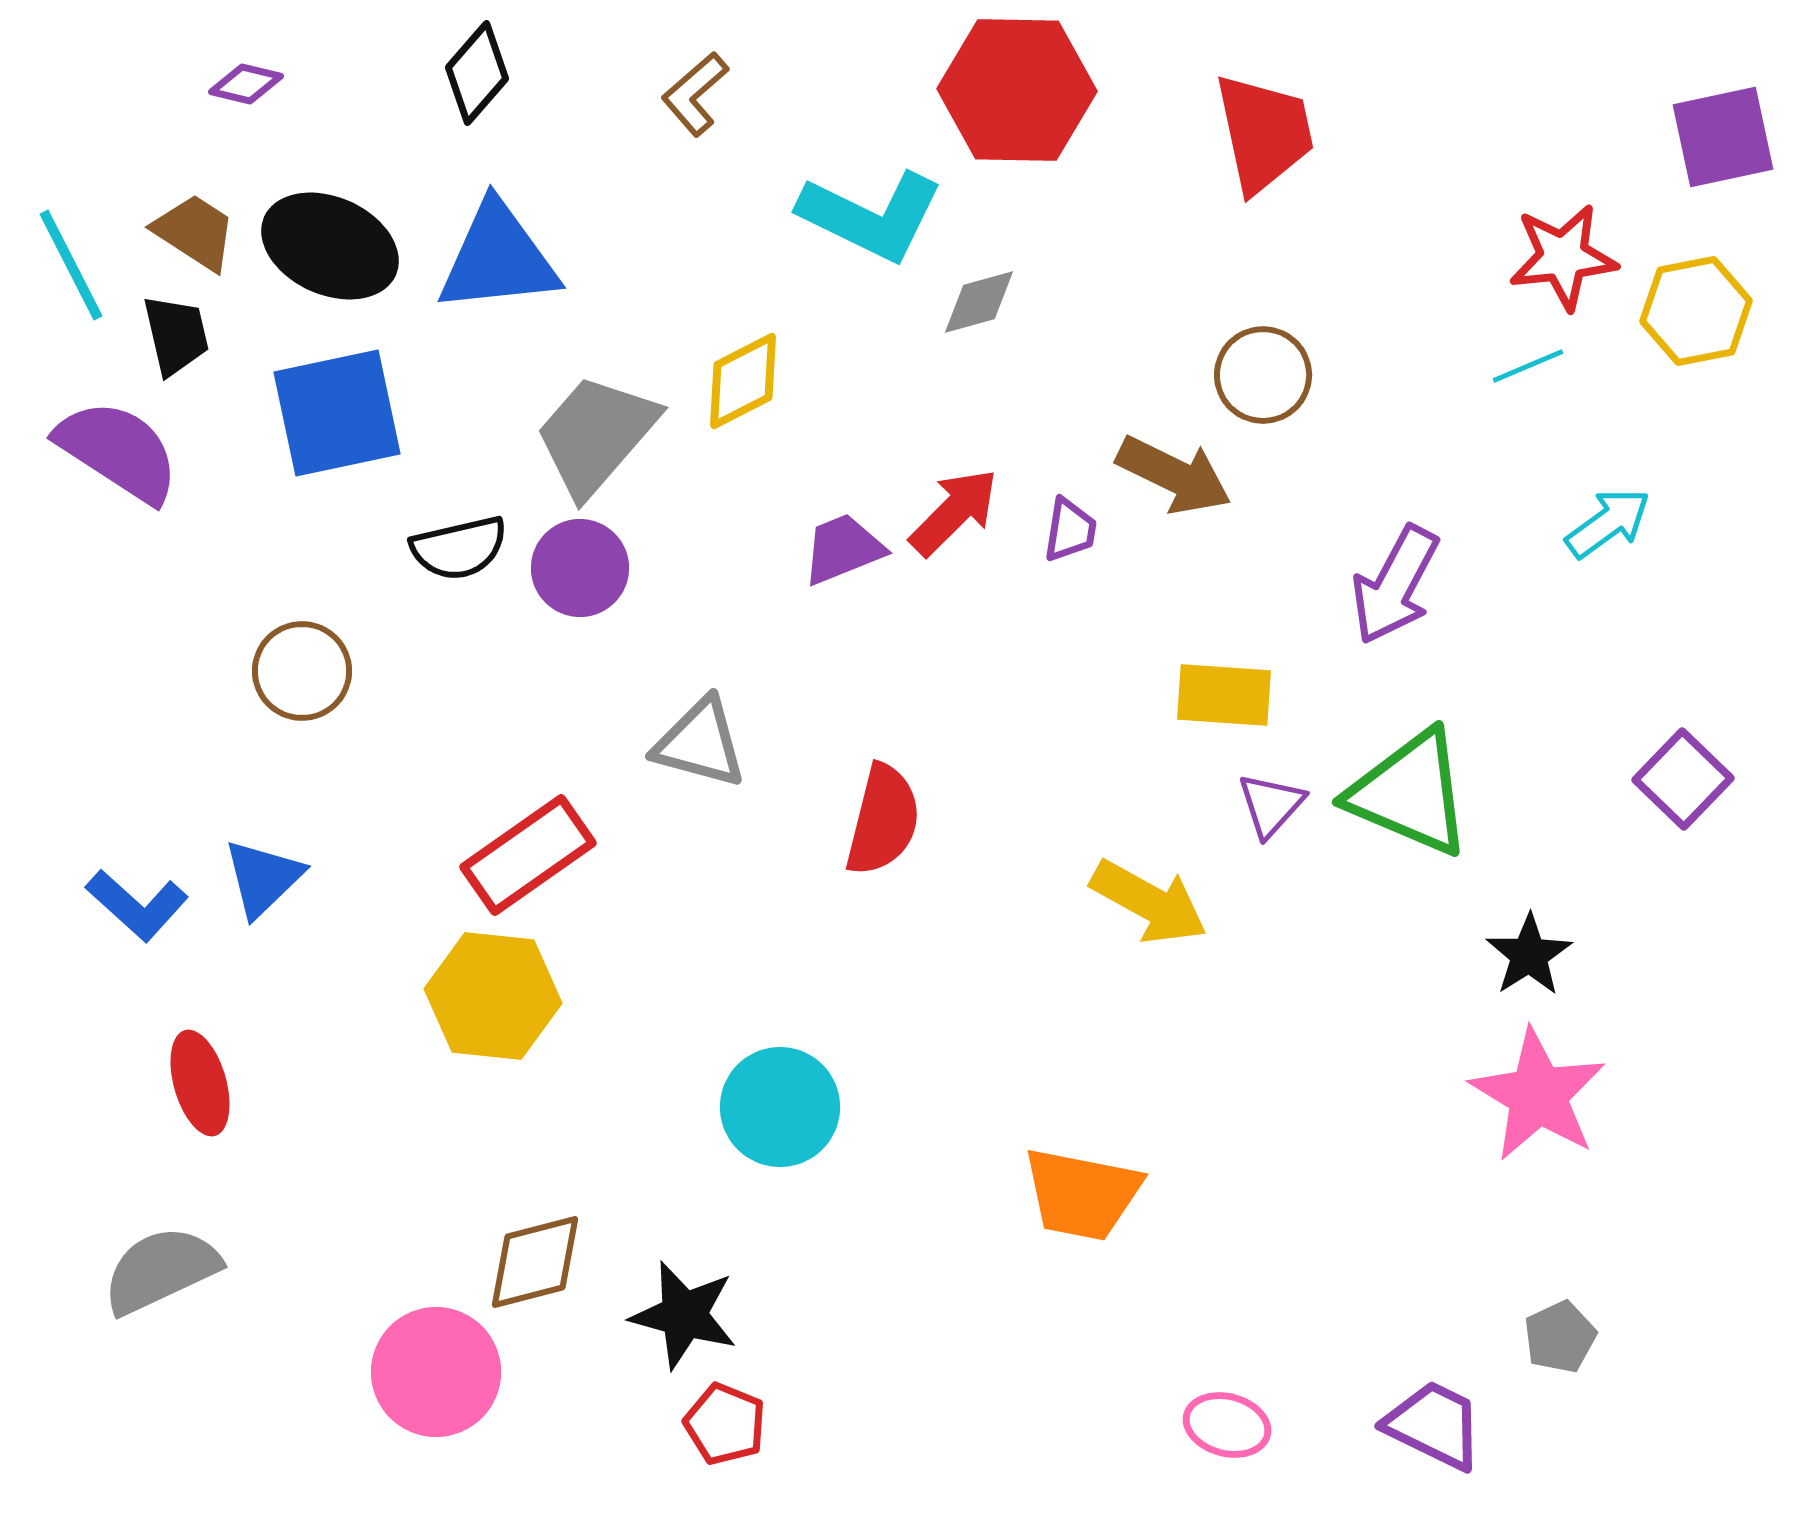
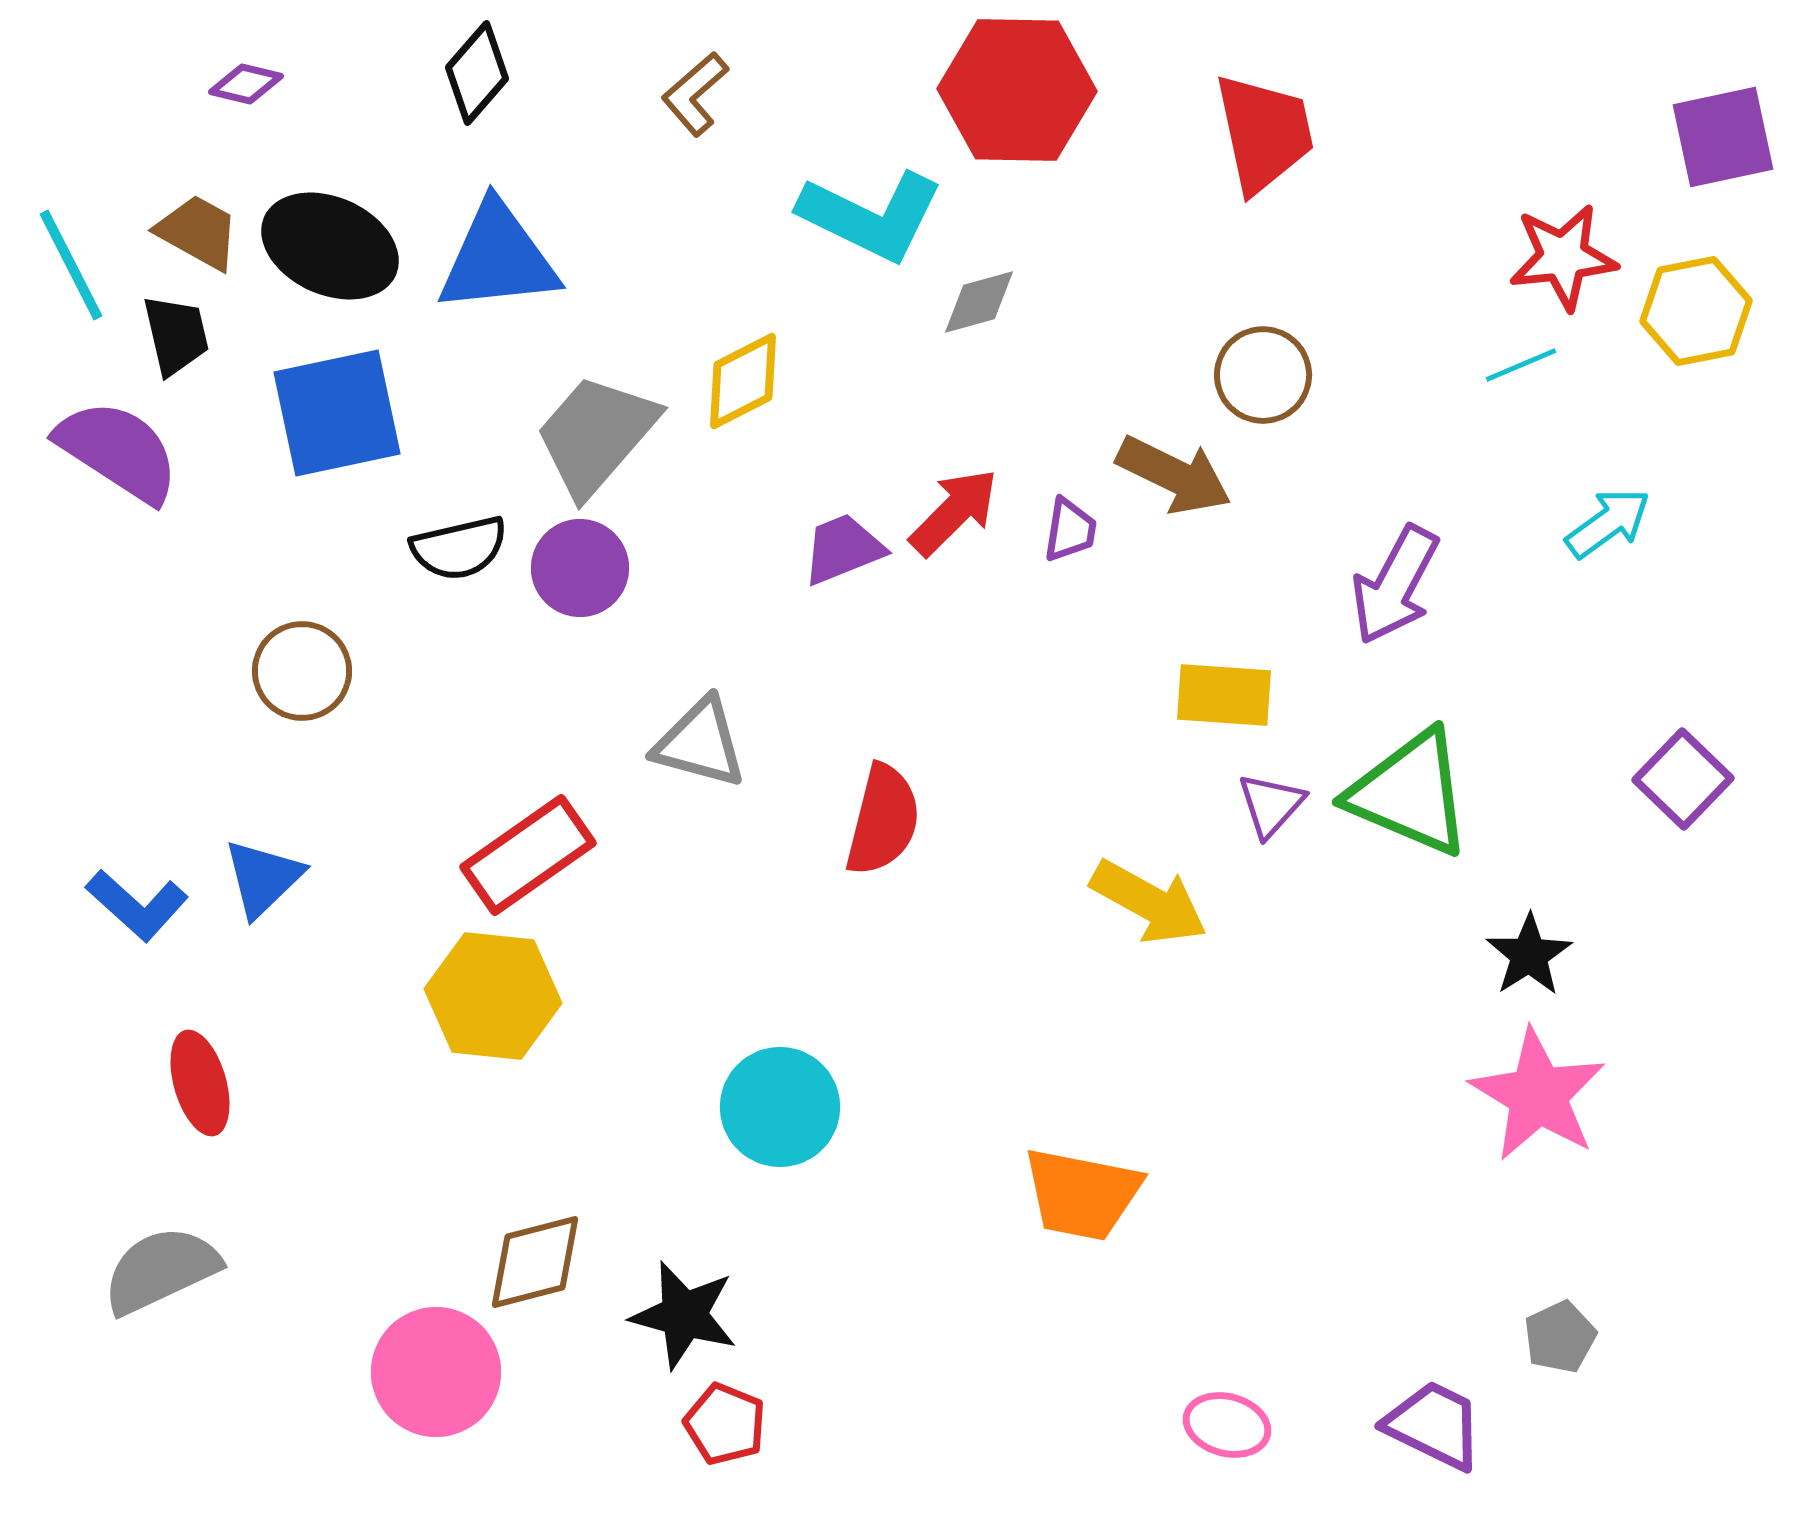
brown trapezoid at (195, 232): moved 3 px right; rotated 4 degrees counterclockwise
cyan line at (1528, 366): moved 7 px left, 1 px up
